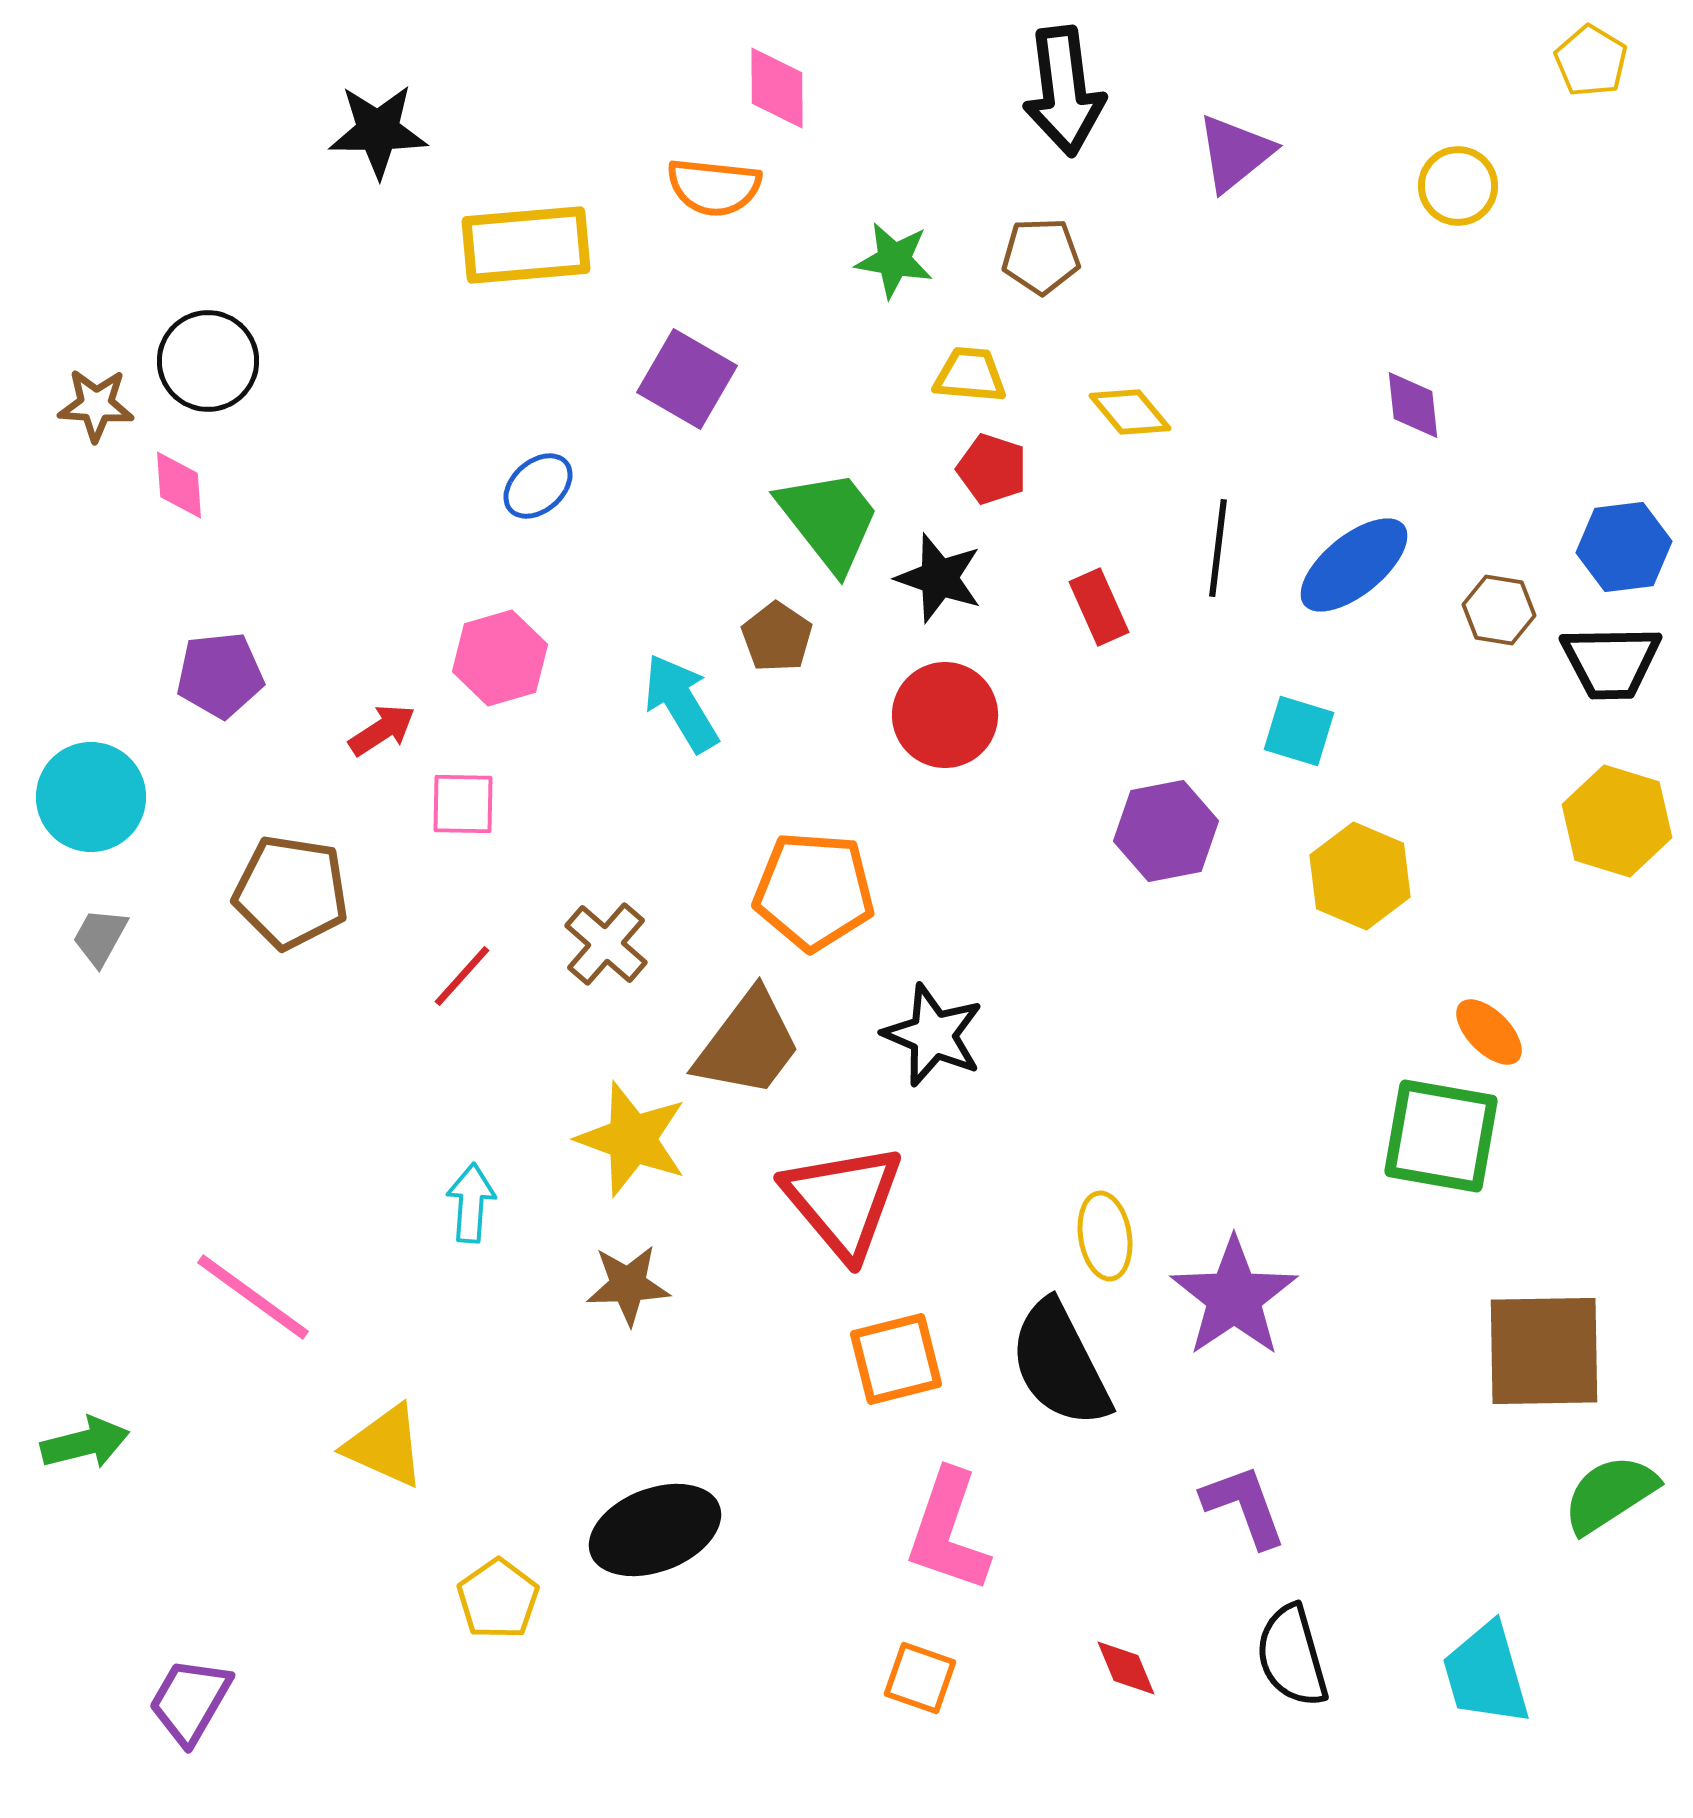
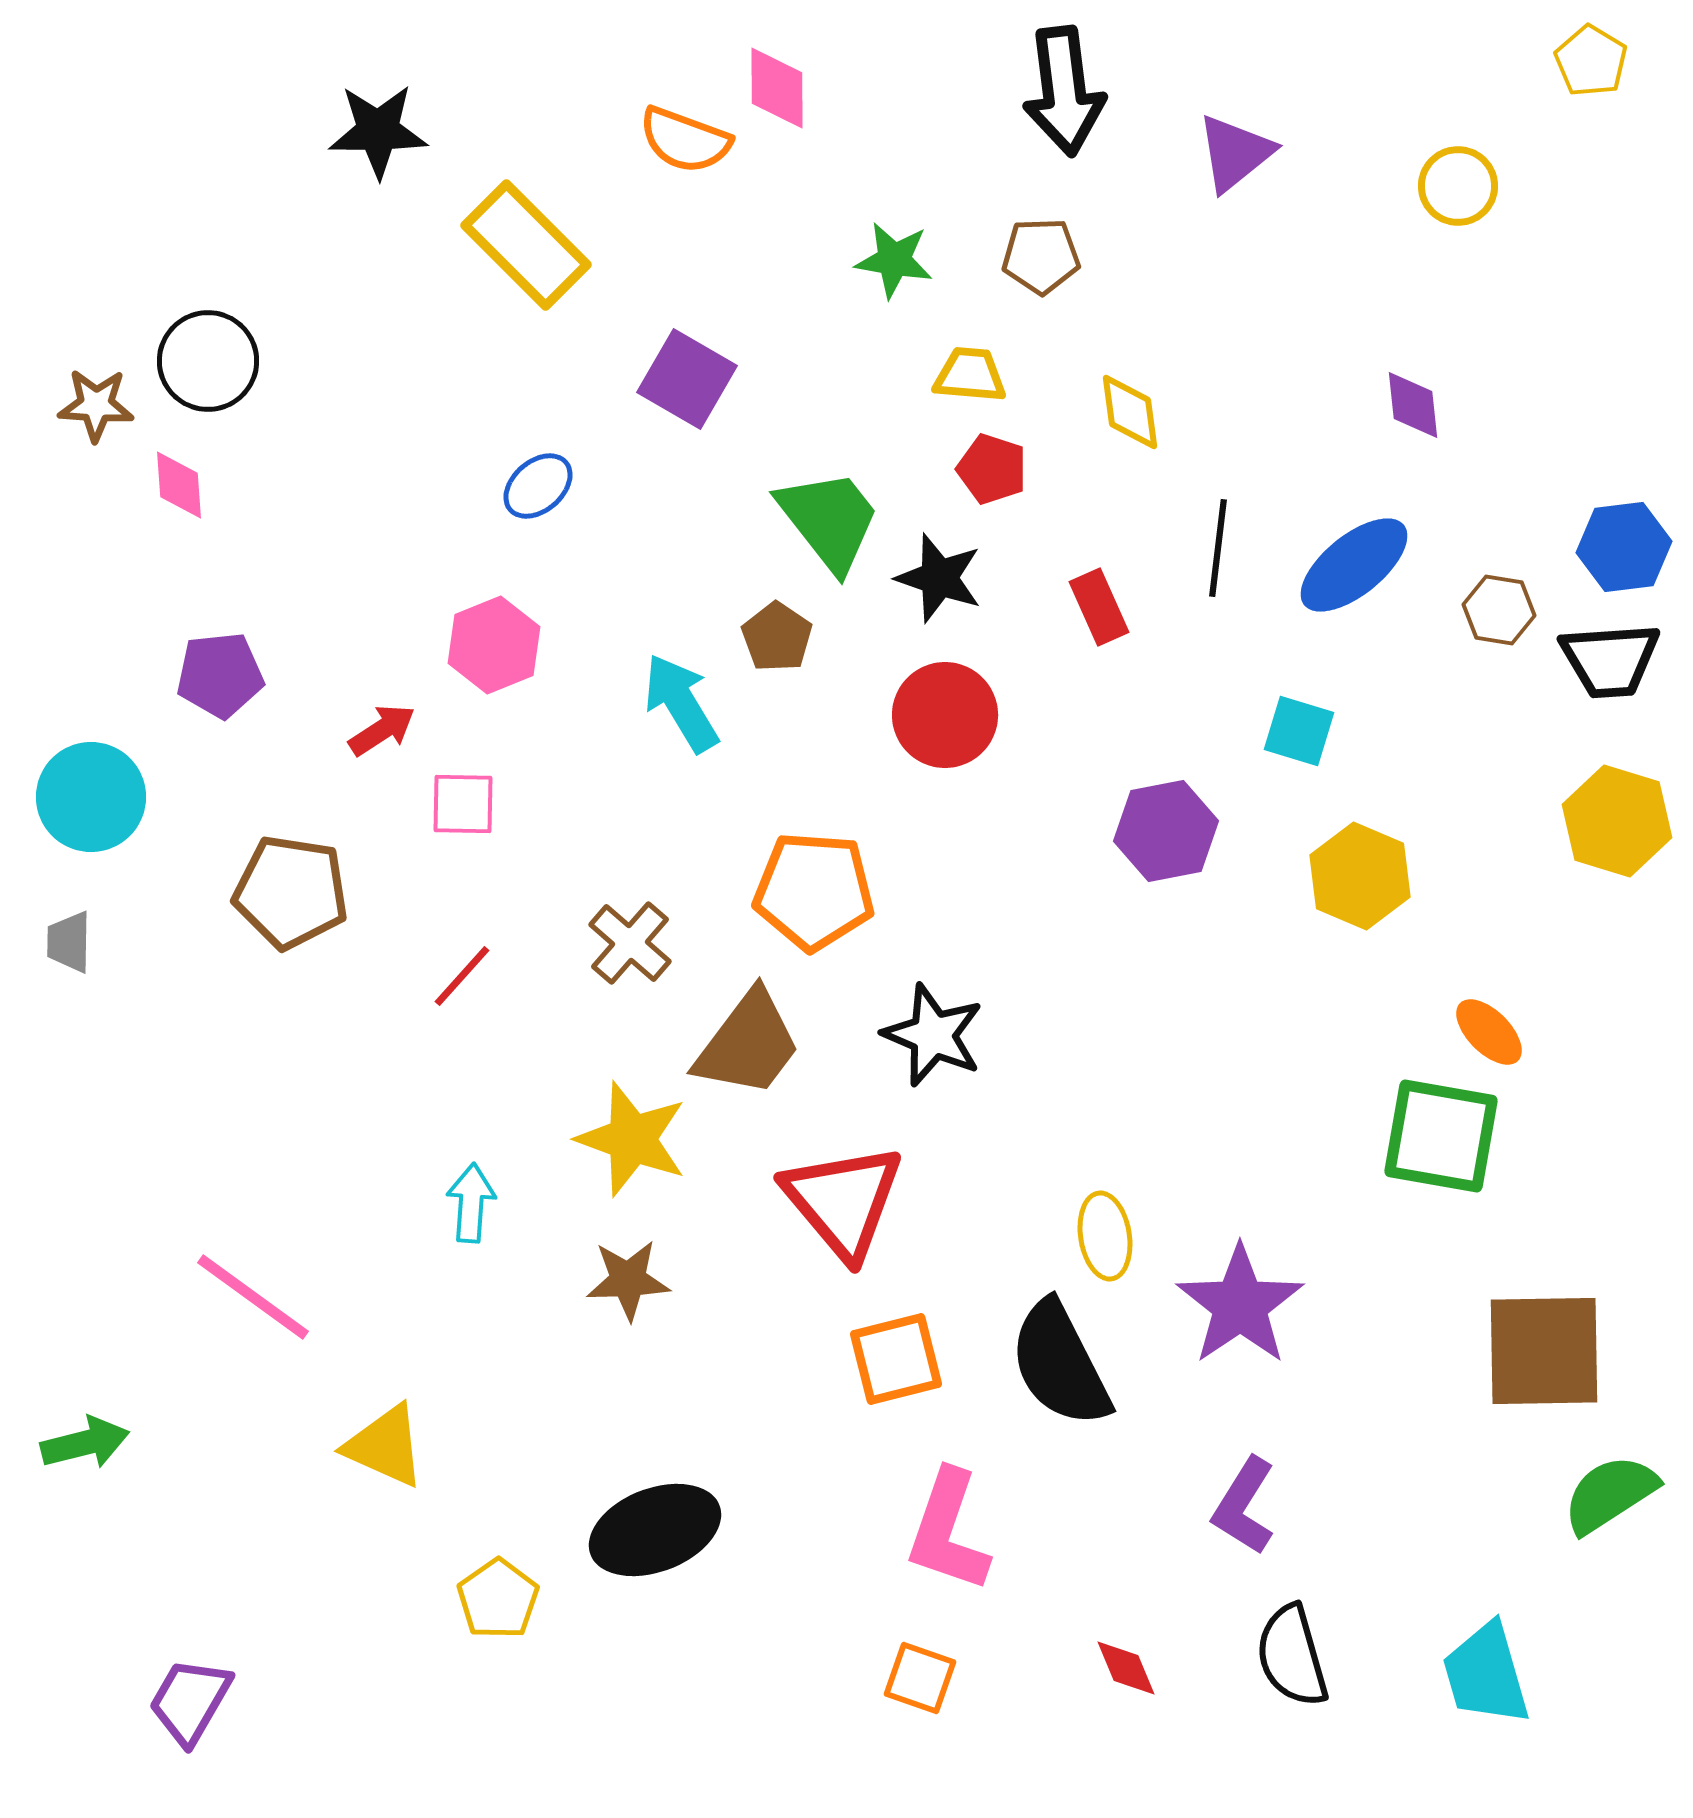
orange semicircle at (714, 187): moved 29 px left, 47 px up; rotated 14 degrees clockwise
yellow rectangle at (526, 245): rotated 50 degrees clockwise
yellow diamond at (1130, 412): rotated 32 degrees clockwise
pink hexagon at (500, 658): moved 6 px left, 13 px up; rotated 6 degrees counterclockwise
black trapezoid at (1611, 662): moved 1 px left, 2 px up; rotated 3 degrees counterclockwise
gray trapezoid at (100, 937): moved 31 px left, 5 px down; rotated 28 degrees counterclockwise
brown cross at (606, 944): moved 24 px right, 1 px up
brown star at (628, 1285): moved 5 px up
purple star at (1234, 1297): moved 6 px right, 8 px down
purple L-shape at (1244, 1506): rotated 128 degrees counterclockwise
